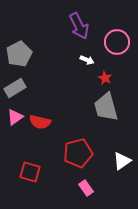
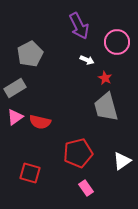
gray pentagon: moved 11 px right
red square: moved 1 px down
